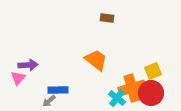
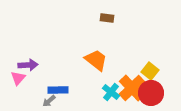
yellow square: moved 3 px left; rotated 30 degrees counterclockwise
orange cross: rotated 28 degrees counterclockwise
cyan cross: moved 6 px left, 6 px up
